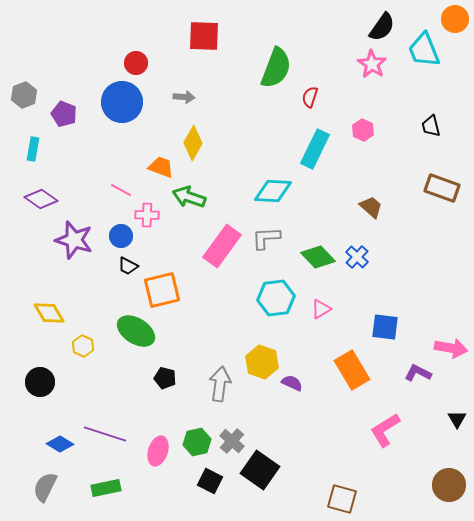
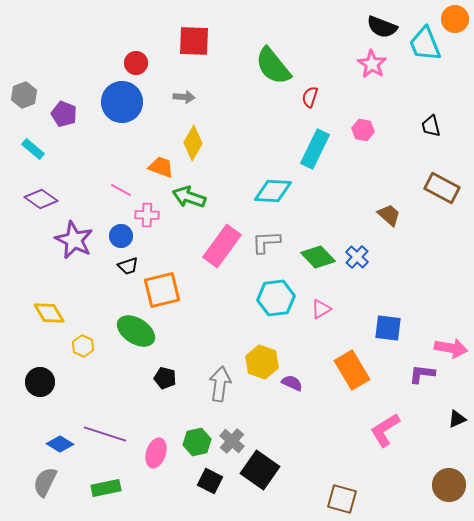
black semicircle at (382, 27): rotated 76 degrees clockwise
red square at (204, 36): moved 10 px left, 5 px down
cyan trapezoid at (424, 50): moved 1 px right, 6 px up
green semicircle at (276, 68): moved 3 px left, 2 px up; rotated 120 degrees clockwise
pink hexagon at (363, 130): rotated 15 degrees counterclockwise
cyan rectangle at (33, 149): rotated 60 degrees counterclockwise
brown rectangle at (442, 188): rotated 8 degrees clockwise
brown trapezoid at (371, 207): moved 18 px right, 8 px down
gray L-shape at (266, 238): moved 4 px down
purple star at (74, 240): rotated 9 degrees clockwise
black trapezoid at (128, 266): rotated 45 degrees counterclockwise
blue square at (385, 327): moved 3 px right, 1 px down
purple L-shape at (418, 373): moved 4 px right, 1 px down; rotated 20 degrees counterclockwise
black triangle at (457, 419): rotated 36 degrees clockwise
pink ellipse at (158, 451): moved 2 px left, 2 px down
gray semicircle at (45, 487): moved 5 px up
